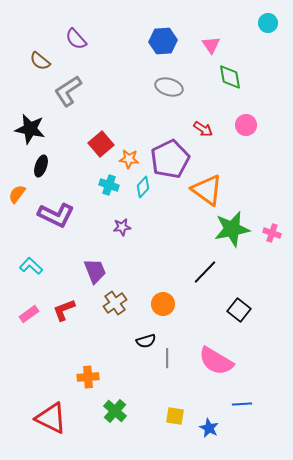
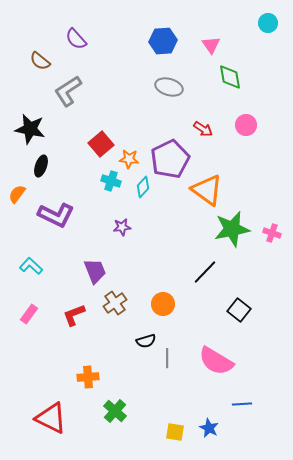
cyan cross: moved 2 px right, 4 px up
red L-shape: moved 10 px right, 5 px down
pink rectangle: rotated 18 degrees counterclockwise
yellow square: moved 16 px down
